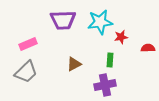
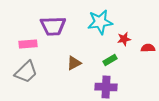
purple trapezoid: moved 10 px left, 6 px down
red star: moved 3 px right, 2 px down
pink rectangle: rotated 18 degrees clockwise
green rectangle: rotated 56 degrees clockwise
brown triangle: moved 1 px up
purple cross: moved 1 px right, 2 px down; rotated 15 degrees clockwise
